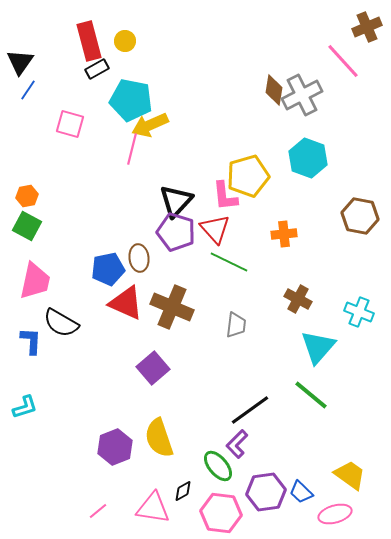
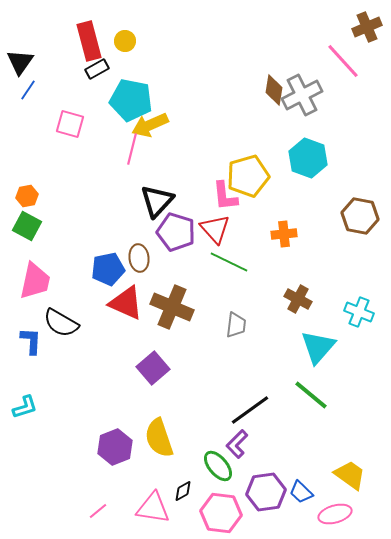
black triangle at (176, 201): moved 19 px left
